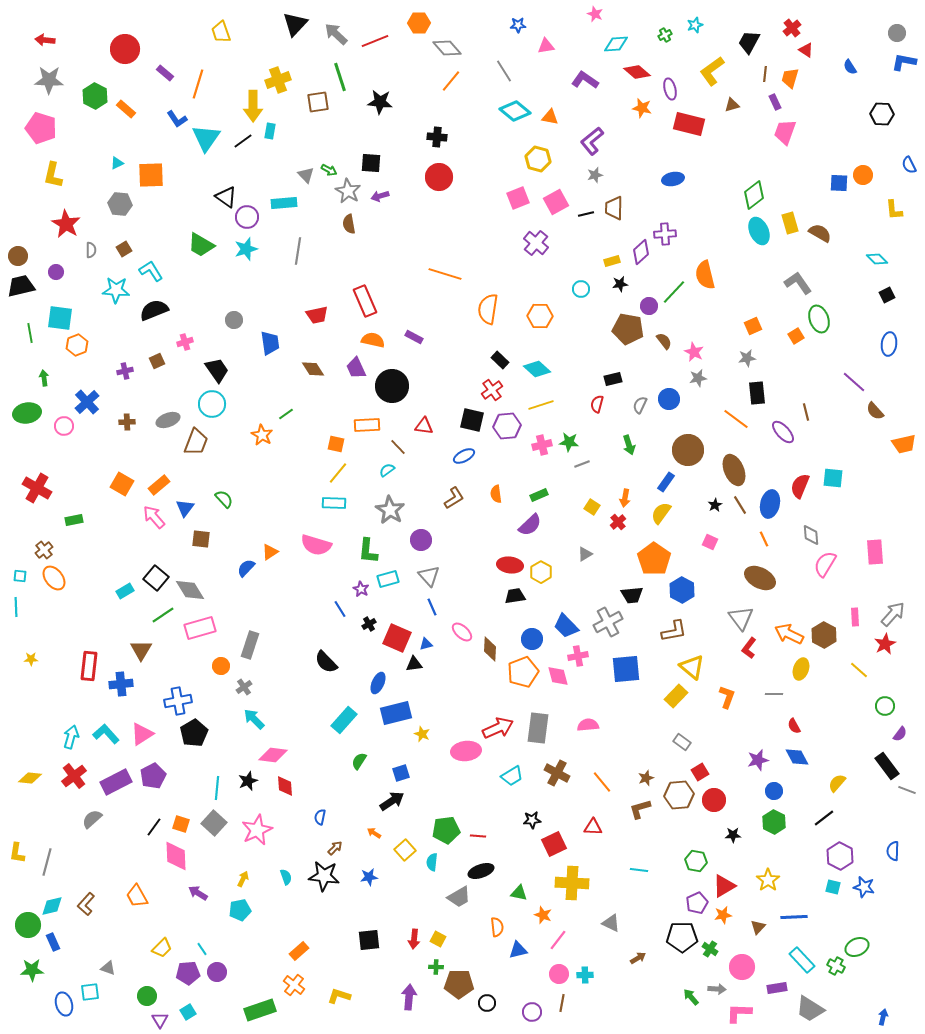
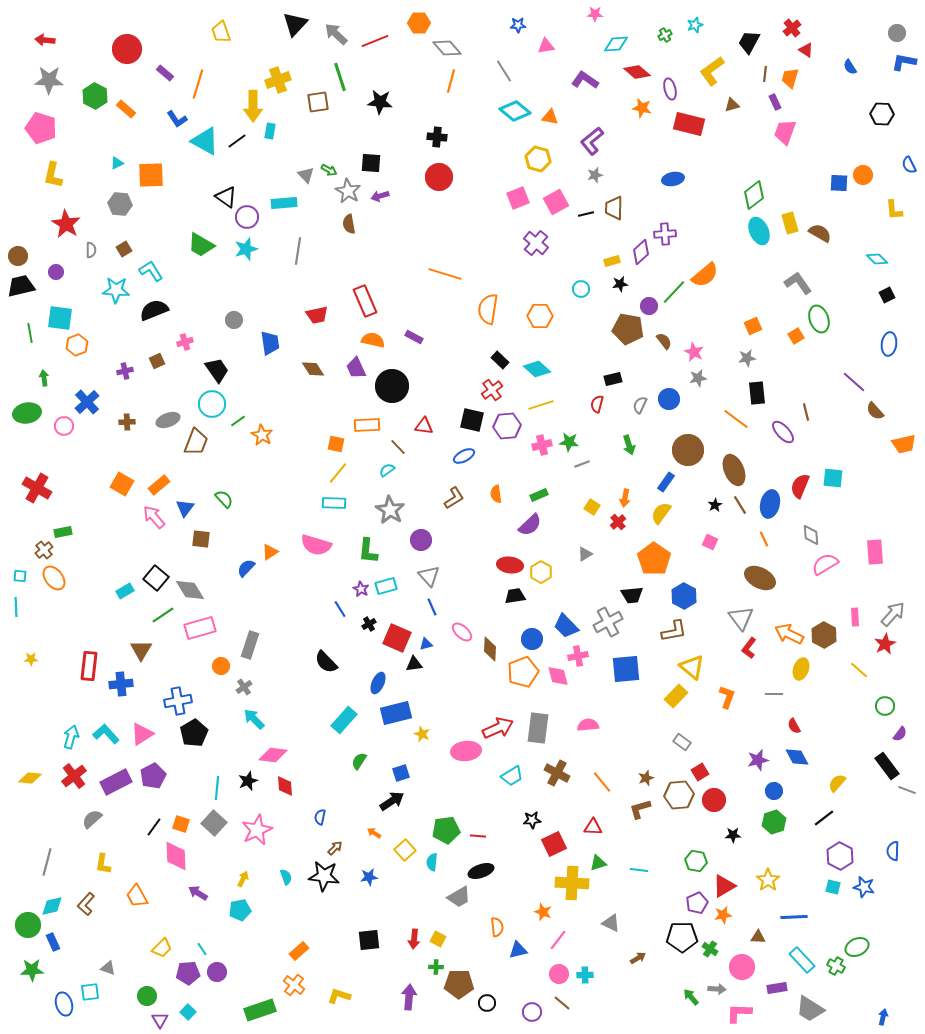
pink star at (595, 14): rotated 21 degrees counterclockwise
red circle at (125, 49): moved 2 px right
orange line at (451, 81): rotated 25 degrees counterclockwise
cyan triangle at (206, 138): moved 1 px left, 3 px down; rotated 36 degrees counterclockwise
black line at (243, 141): moved 6 px left
orange semicircle at (705, 275): rotated 116 degrees counterclockwise
green line at (286, 414): moved 48 px left, 7 px down
green rectangle at (74, 520): moved 11 px left, 12 px down
pink semicircle at (825, 564): rotated 28 degrees clockwise
cyan rectangle at (388, 579): moved 2 px left, 7 px down
blue hexagon at (682, 590): moved 2 px right, 6 px down
green hexagon at (774, 822): rotated 15 degrees clockwise
yellow L-shape at (17, 853): moved 86 px right, 11 px down
green triangle at (519, 893): moved 79 px right, 30 px up; rotated 30 degrees counterclockwise
orange star at (543, 915): moved 3 px up
brown triangle at (758, 927): moved 10 px down; rotated 49 degrees clockwise
brown line at (562, 1003): rotated 60 degrees counterclockwise
cyan square at (188, 1012): rotated 14 degrees counterclockwise
